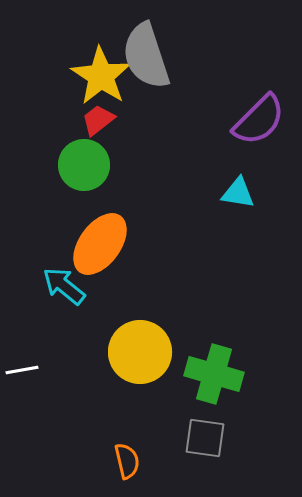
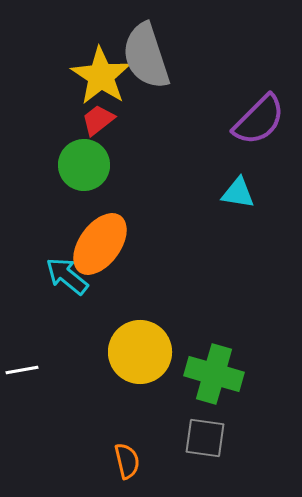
cyan arrow: moved 3 px right, 10 px up
